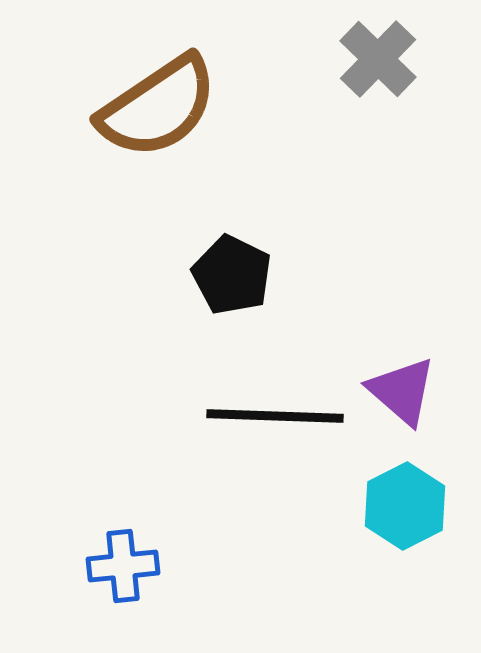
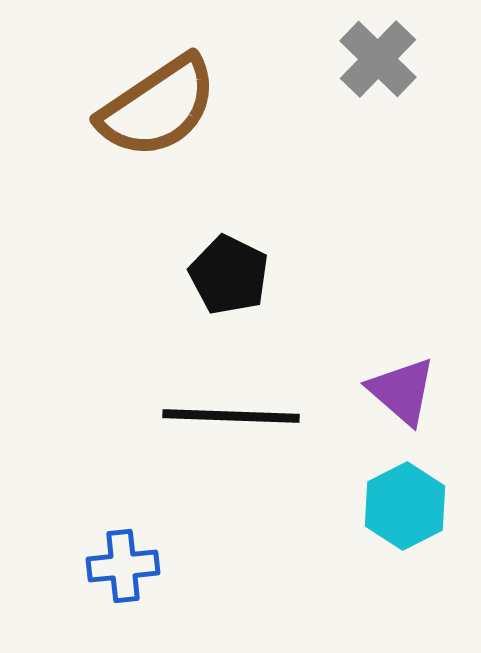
black pentagon: moved 3 px left
black line: moved 44 px left
